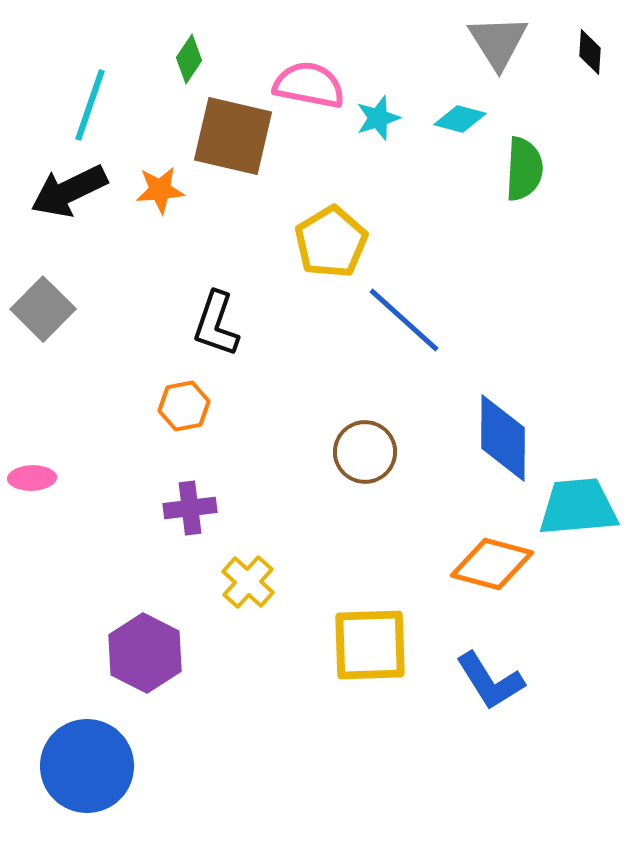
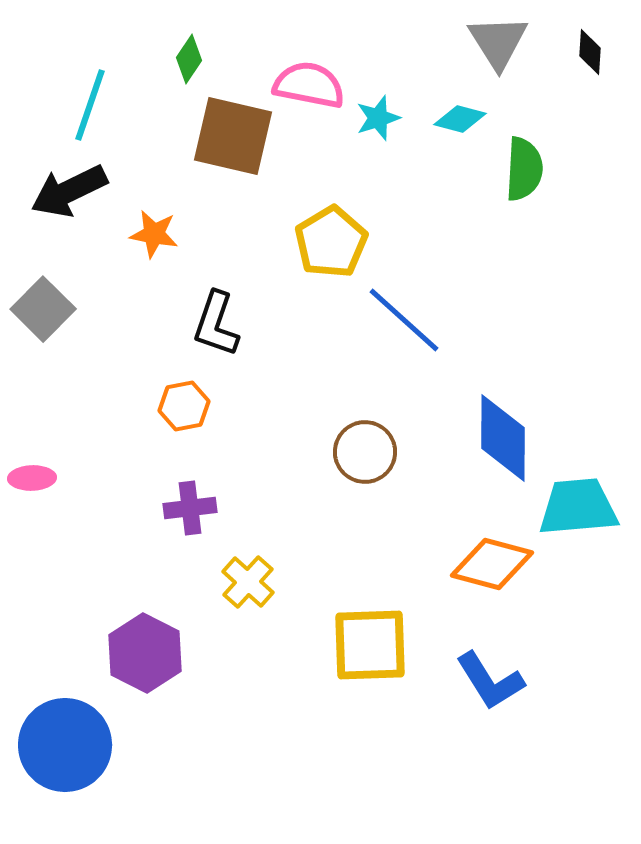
orange star: moved 6 px left, 44 px down; rotated 15 degrees clockwise
blue circle: moved 22 px left, 21 px up
